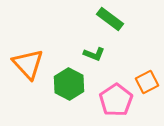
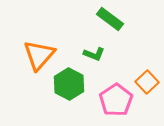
orange triangle: moved 11 px right, 9 px up; rotated 24 degrees clockwise
orange square: rotated 15 degrees counterclockwise
